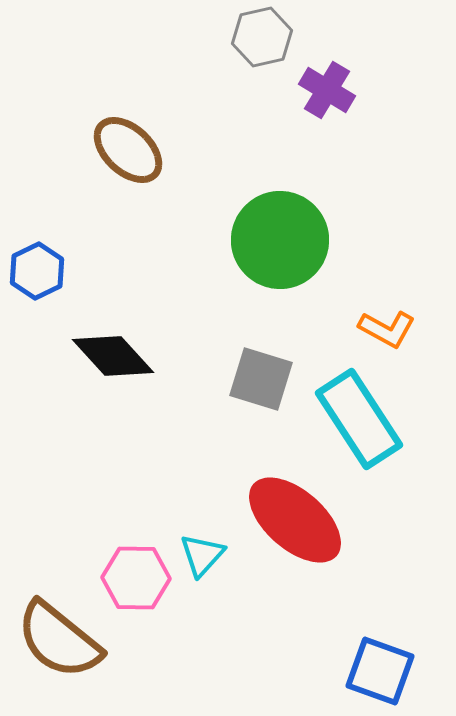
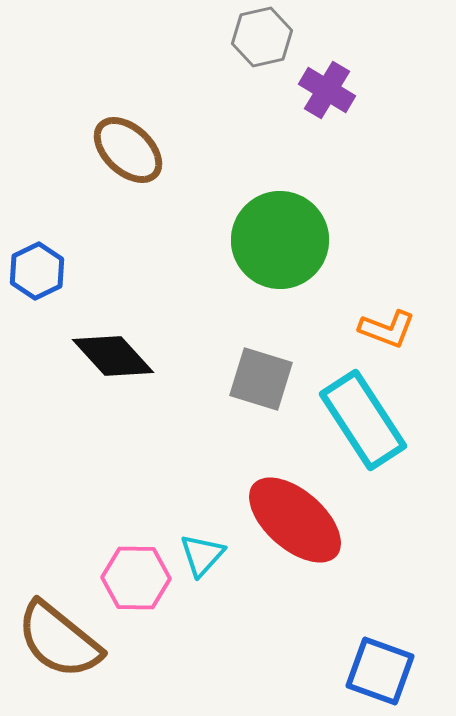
orange L-shape: rotated 8 degrees counterclockwise
cyan rectangle: moved 4 px right, 1 px down
